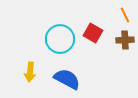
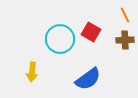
red square: moved 2 px left, 1 px up
yellow arrow: moved 2 px right
blue semicircle: moved 21 px right; rotated 116 degrees clockwise
